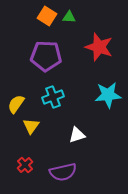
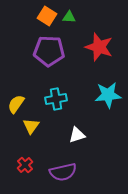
purple pentagon: moved 3 px right, 5 px up
cyan cross: moved 3 px right, 2 px down; rotated 10 degrees clockwise
